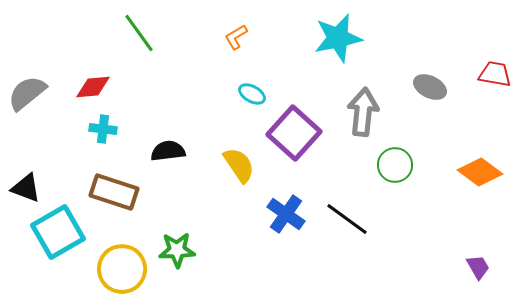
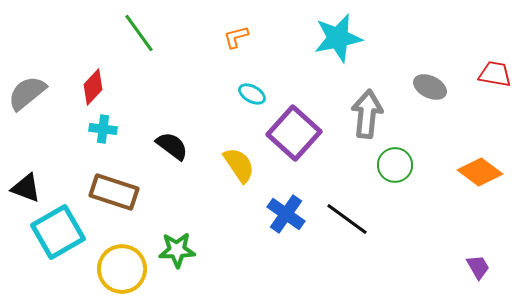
orange L-shape: rotated 16 degrees clockwise
red diamond: rotated 42 degrees counterclockwise
gray arrow: moved 4 px right, 2 px down
black semicircle: moved 4 px right, 5 px up; rotated 44 degrees clockwise
